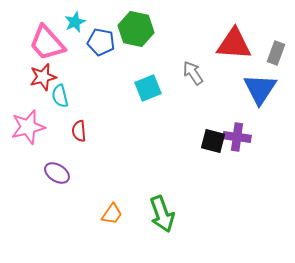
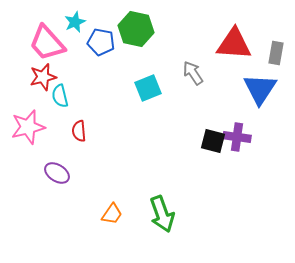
gray rectangle: rotated 10 degrees counterclockwise
